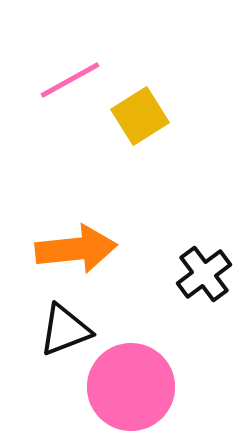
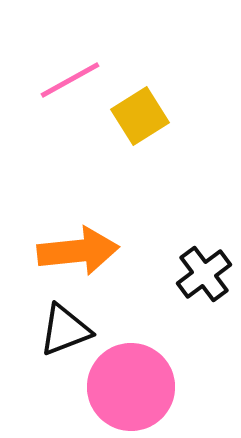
orange arrow: moved 2 px right, 2 px down
